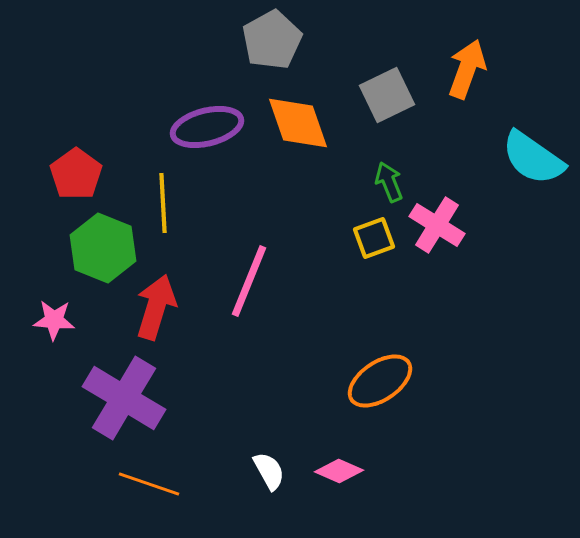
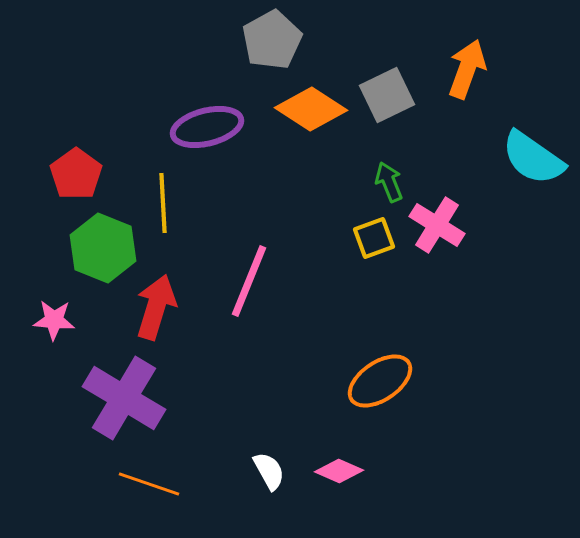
orange diamond: moved 13 px right, 14 px up; rotated 38 degrees counterclockwise
